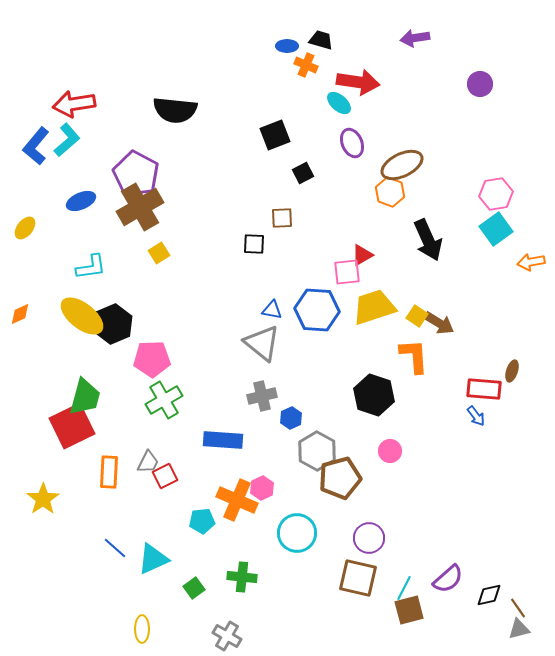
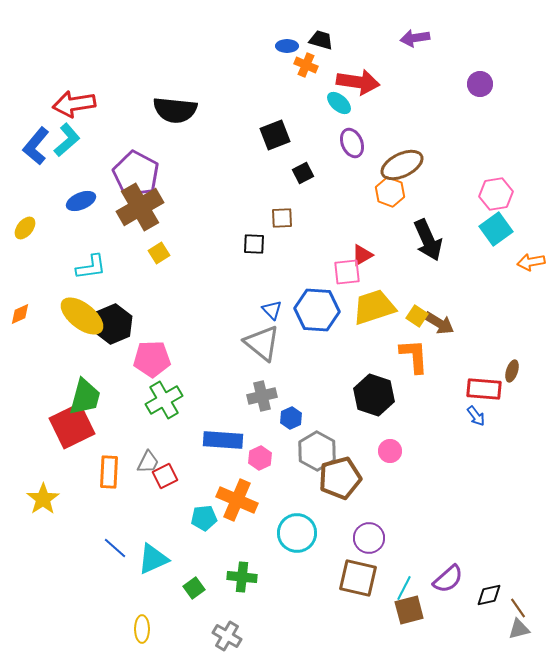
blue triangle at (272, 310): rotated 35 degrees clockwise
pink hexagon at (262, 488): moved 2 px left, 30 px up
cyan pentagon at (202, 521): moved 2 px right, 3 px up
